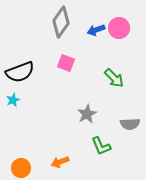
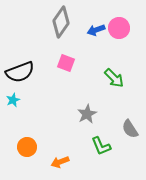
gray semicircle: moved 5 px down; rotated 60 degrees clockwise
orange circle: moved 6 px right, 21 px up
